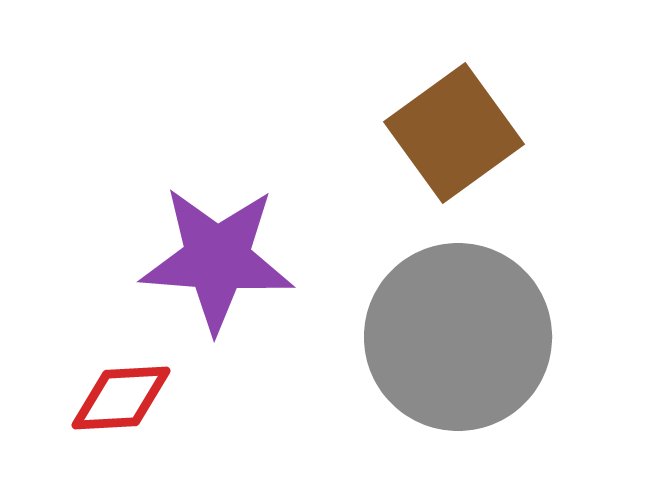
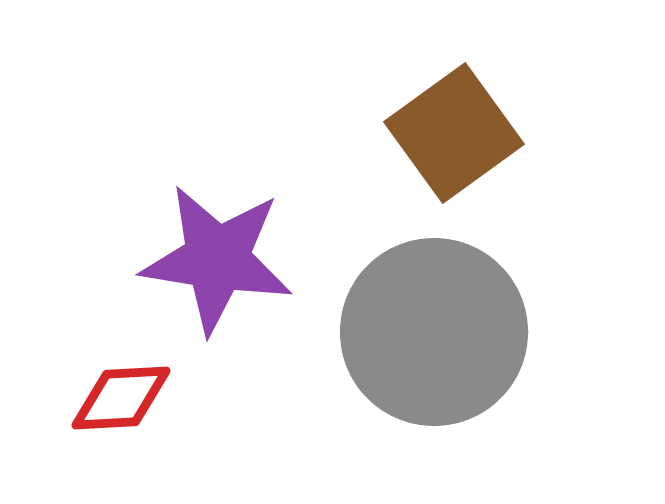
purple star: rotated 5 degrees clockwise
gray circle: moved 24 px left, 5 px up
